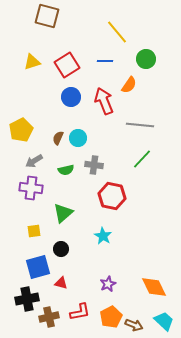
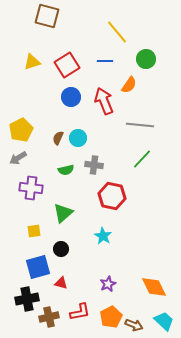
gray arrow: moved 16 px left, 3 px up
